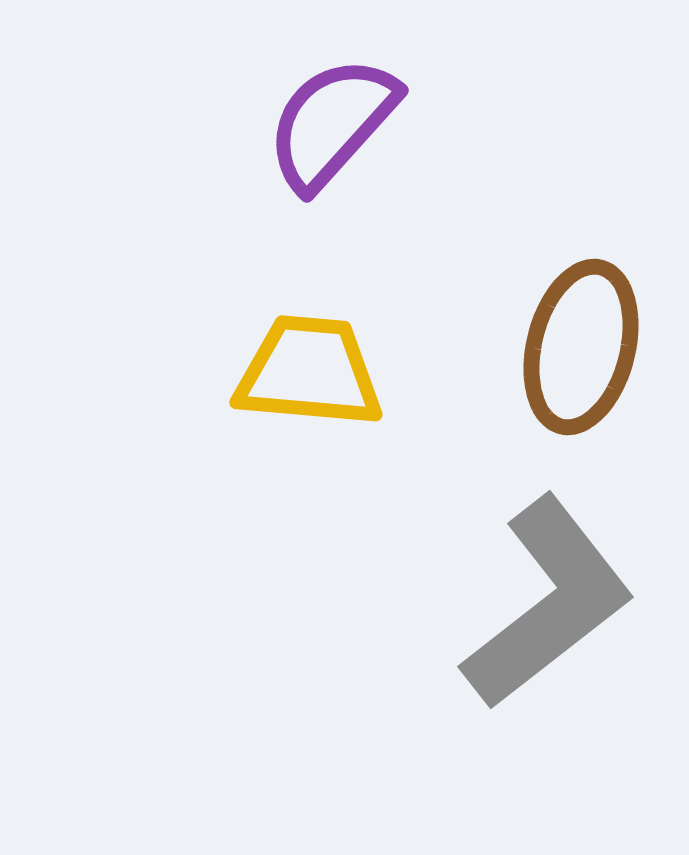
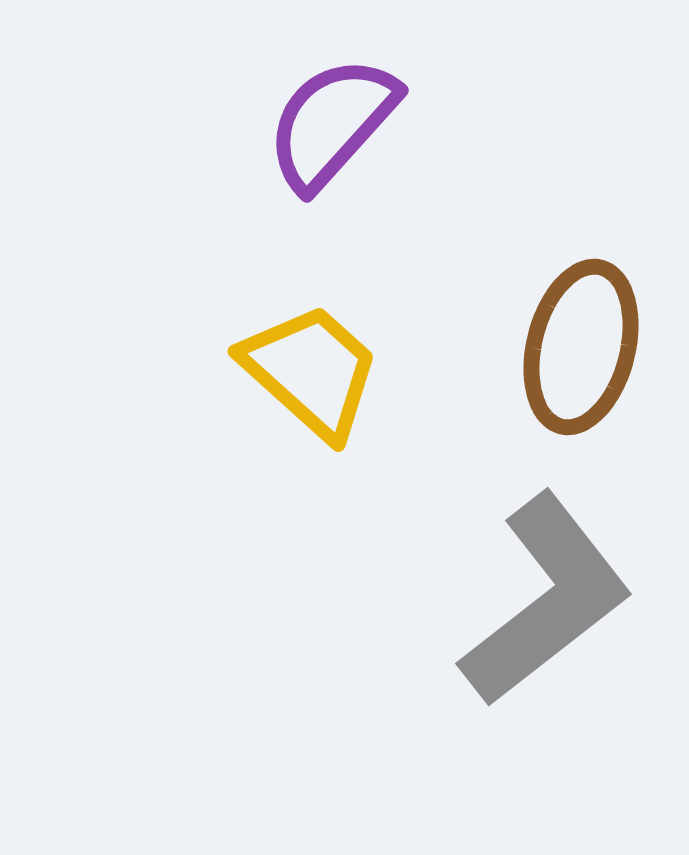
yellow trapezoid: moved 2 px right, 1 px up; rotated 37 degrees clockwise
gray L-shape: moved 2 px left, 3 px up
